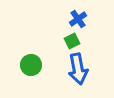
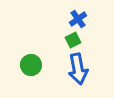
green square: moved 1 px right, 1 px up
